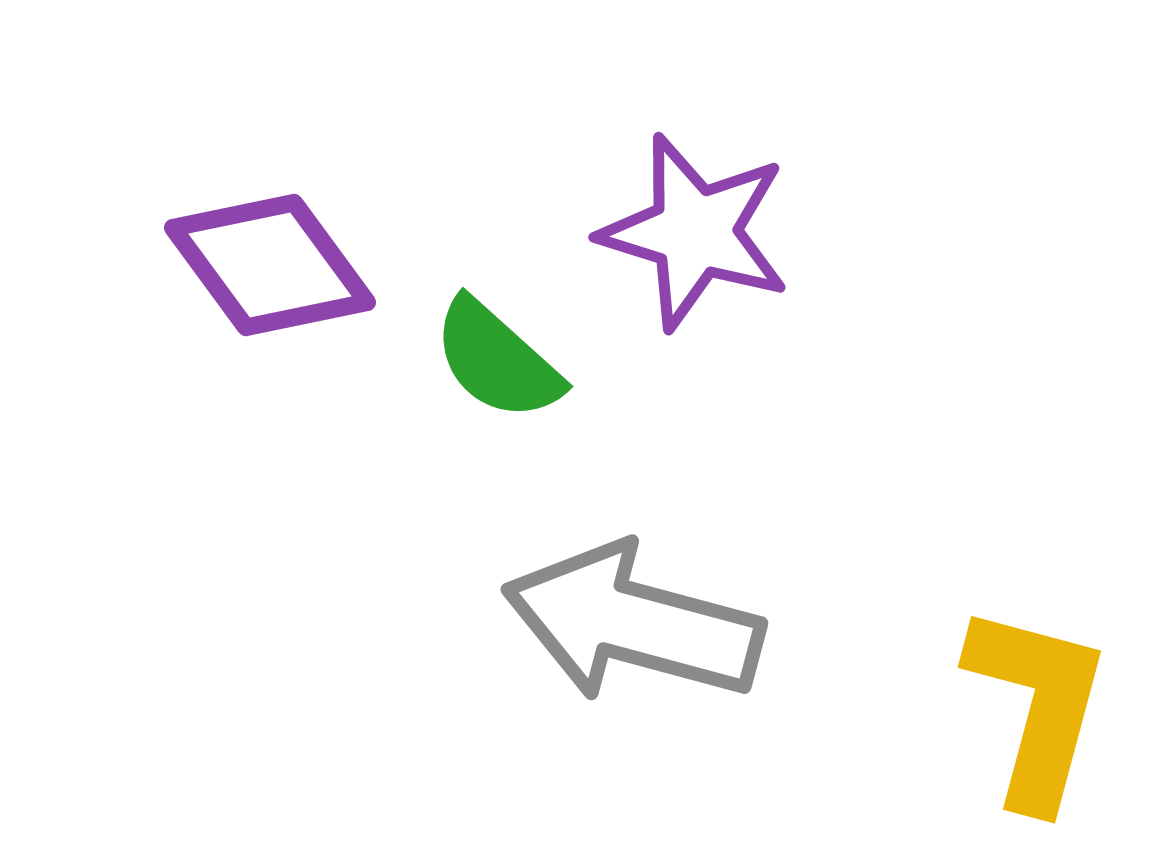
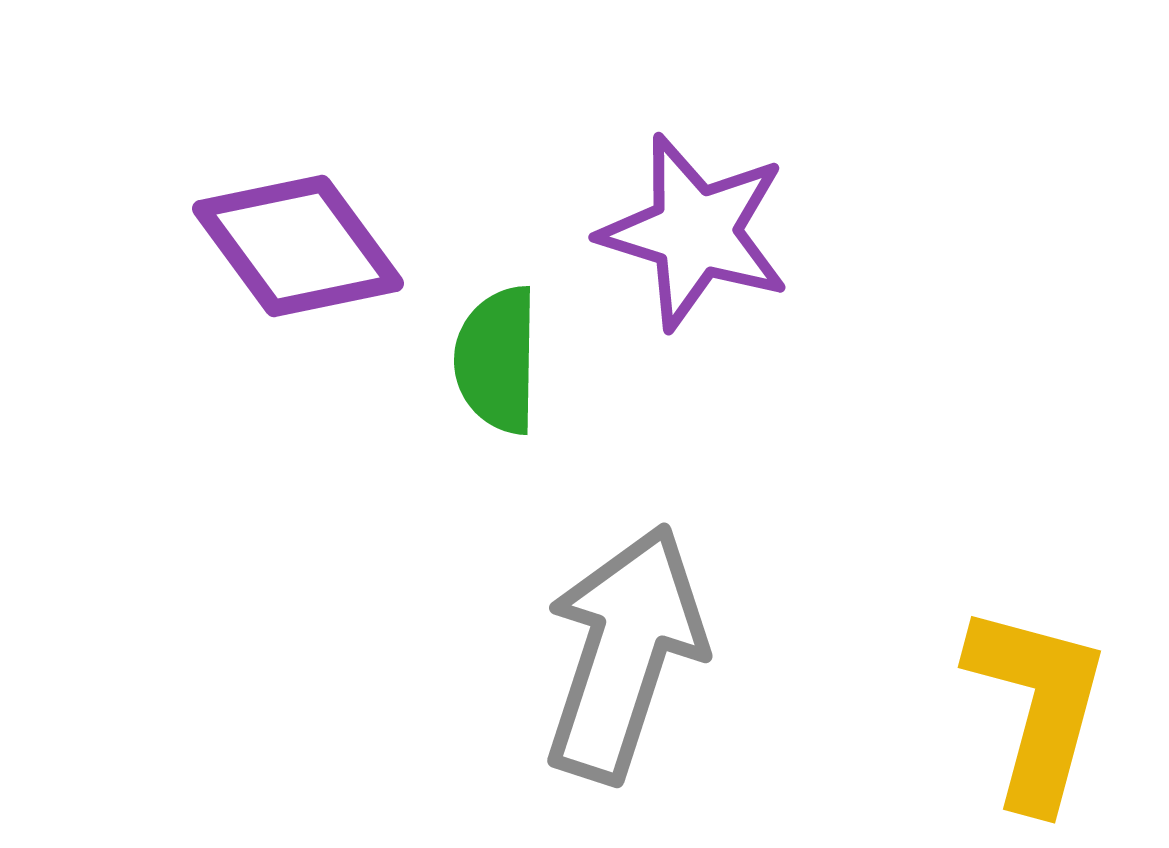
purple diamond: moved 28 px right, 19 px up
green semicircle: rotated 49 degrees clockwise
gray arrow: moved 9 px left, 30 px down; rotated 93 degrees clockwise
